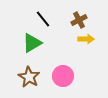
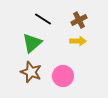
black line: rotated 18 degrees counterclockwise
yellow arrow: moved 8 px left, 2 px down
green triangle: rotated 10 degrees counterclockwise
brown star: moved 2 px right, 5 px up; rotated 10 degrees counterclockwise
